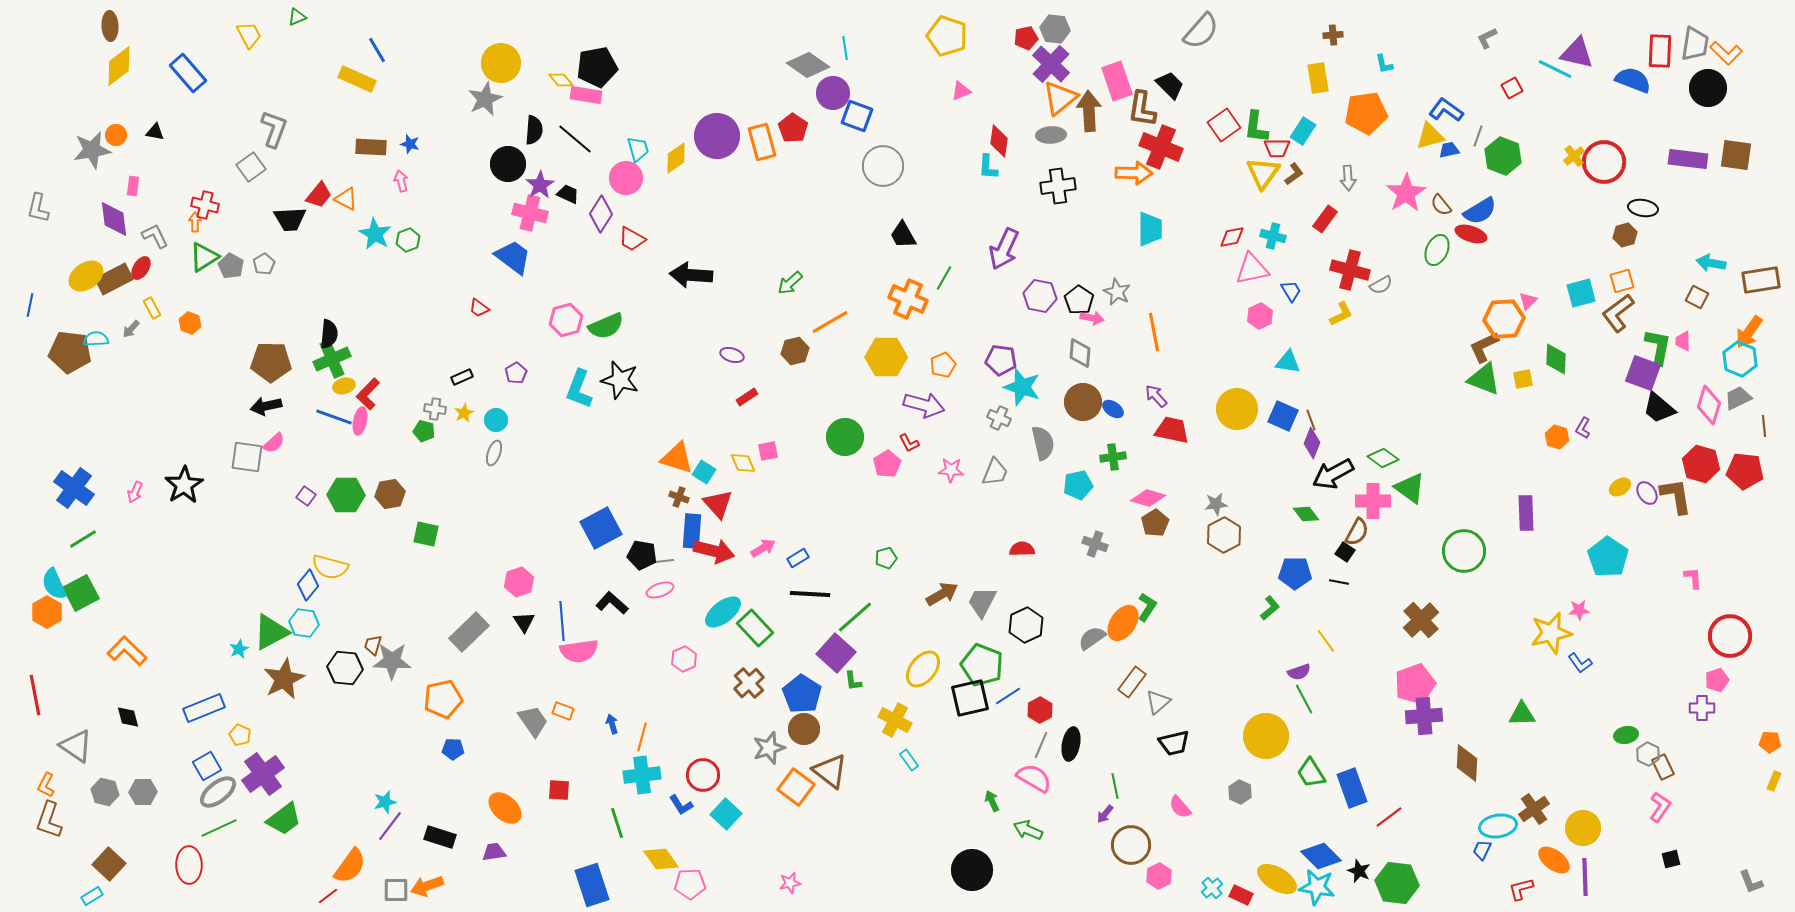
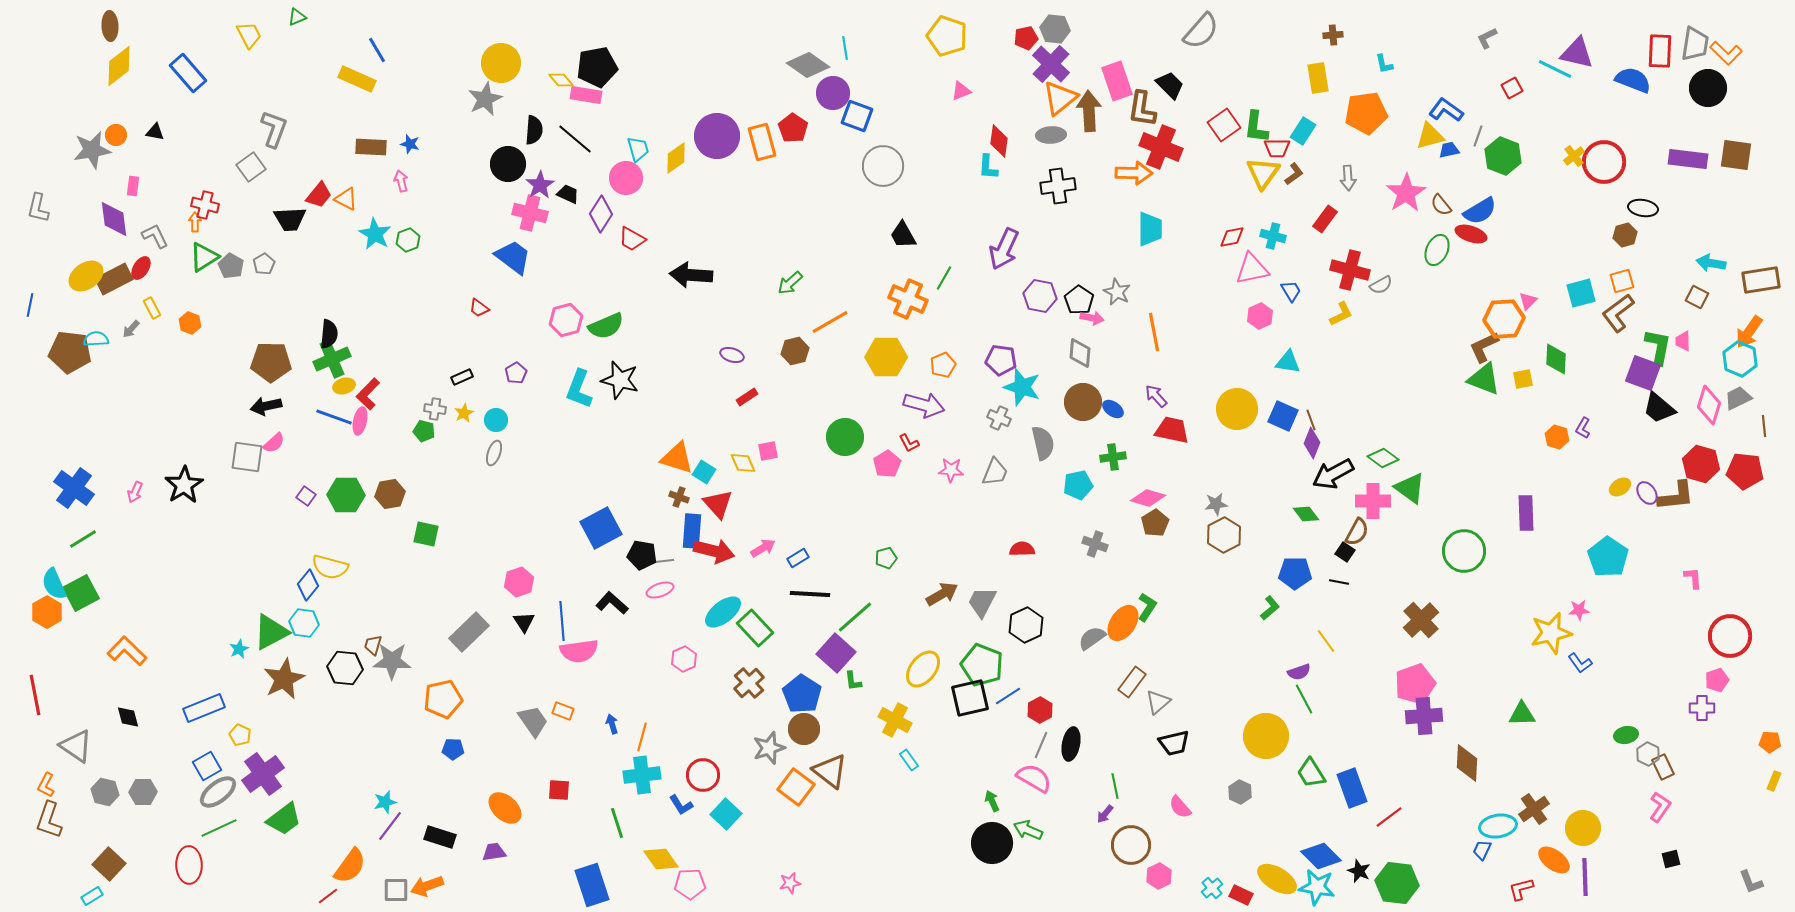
brown L-shape at (1676, 496): rotated 93 degrees clockwise
black circle at (972, 870): moved 20 px right, 27 px up
